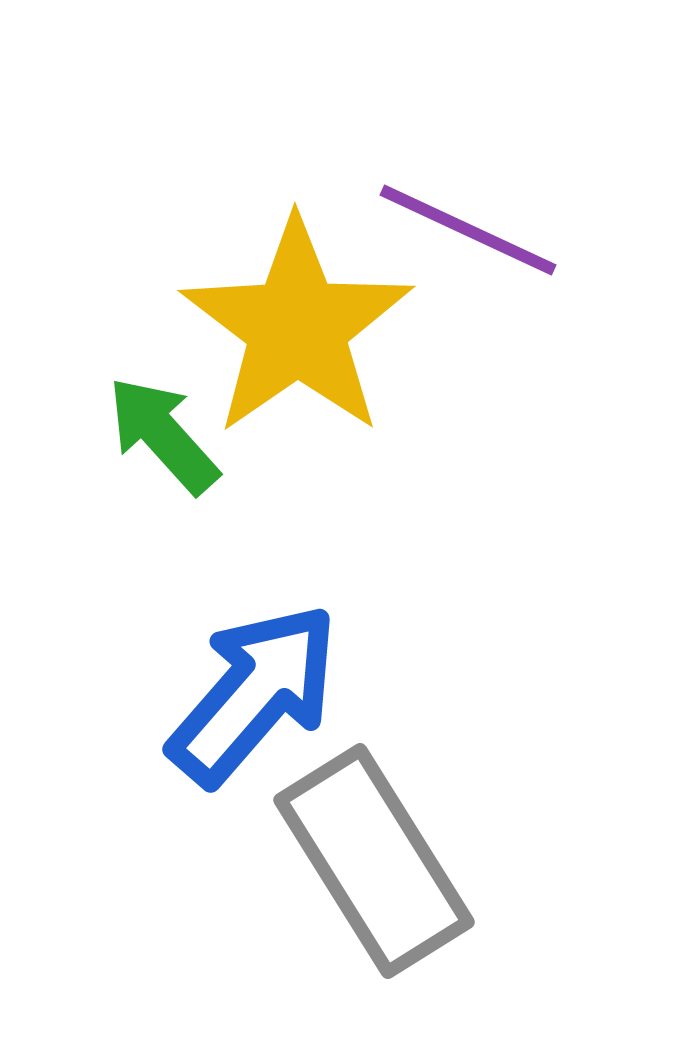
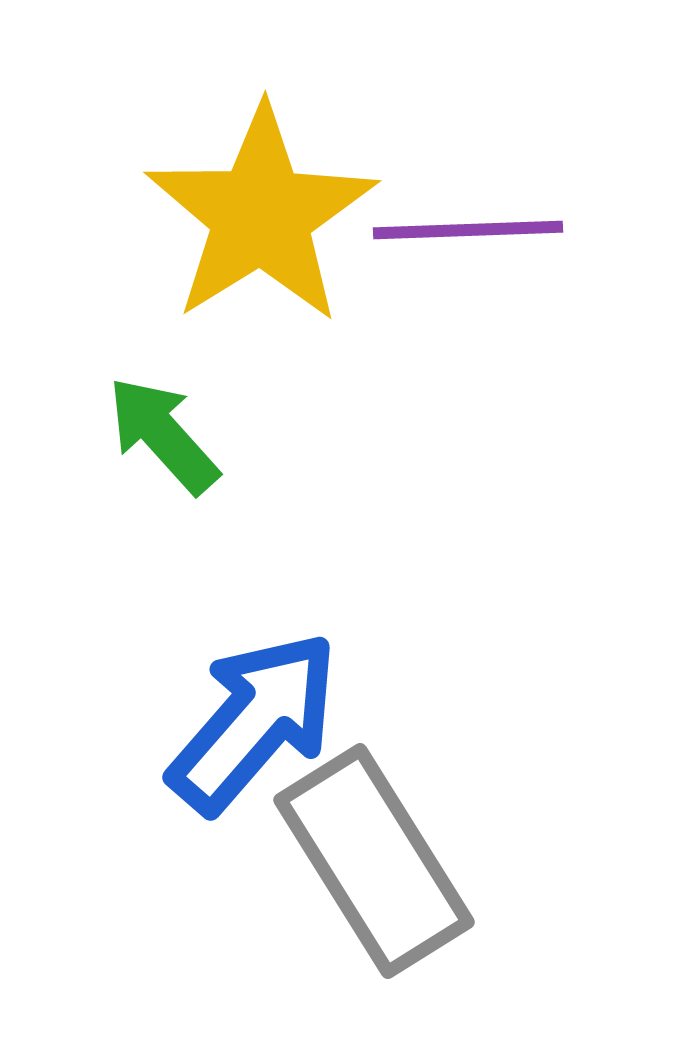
purple line: rotated 27 degrees counterclockwise
yellow star: moved 36 px left, 112 px up; rotated 3 degrees clockwise
blue arrow: moved 28 px down
